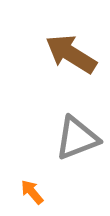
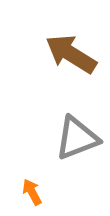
orange arrow: rotated 12 degrees clockwise
